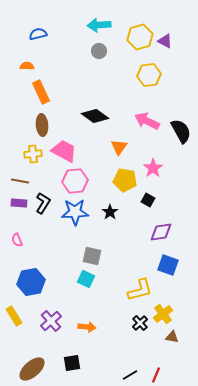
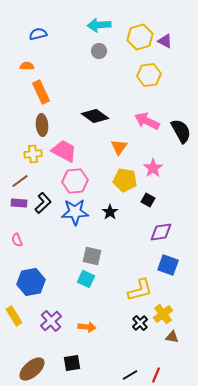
brown line at (20, 181): rotated 48 degrees counterclockwise
black L-shape at (43, 203): rotated 15 degrees clockwise
